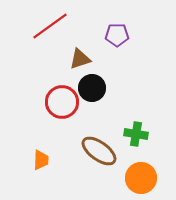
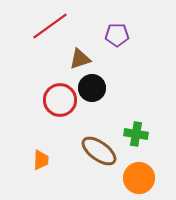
red circle: moved 2 px left, 2 px up
orange circle: moved 2 px left
